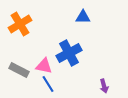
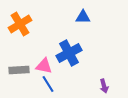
gray rectangle: rotated 30 degrees counterclockwise
